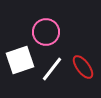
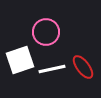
white line: rotated 40 degrees clockwise
